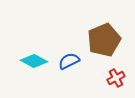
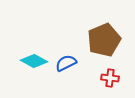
blue semicircle: moved 3 px left, 2 px down
red cross: moved 6 px left; rotated 36 degrees clockwise
